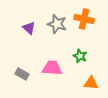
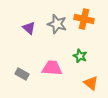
orange triangle: rotated 35 degrees clockwise
